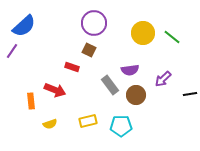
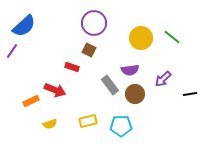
yellow circle: moved 2 px left, 5 px down
brown circle: moved 1 px left, 1 px up
orange rectangle: rotated 70 degrees clockwise
